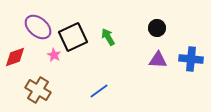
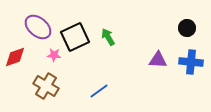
black circle: moved 30 px right
black square: moved 2 px right
pink star: rotated 24 degrees counterclockwise
blue cross: moved 3 px down
brown cross: moved 8 px right, 4 px up
